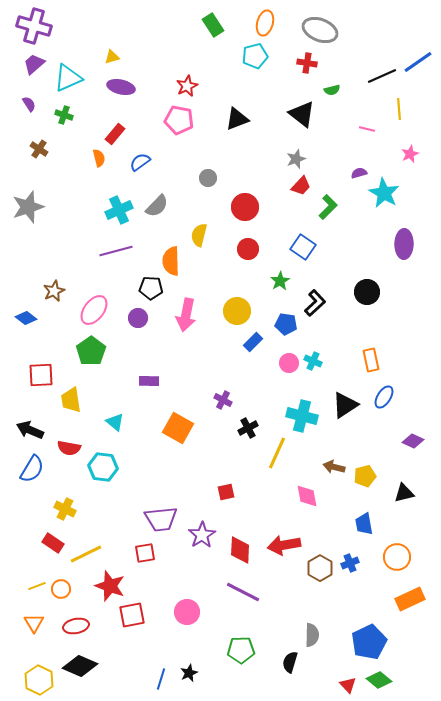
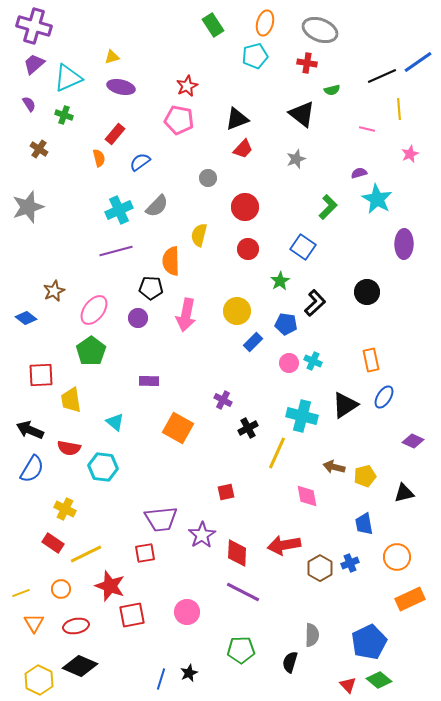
red trapezoid at (301, 186): moved 58 px left, 37 px up
cyan star at (384, 193): moved 7 px left, 6 px down
red diamond at (240, 550): moved 3 px left, 3 px down
yellow line at (37, 586): moved 16 px left, 7 px down
